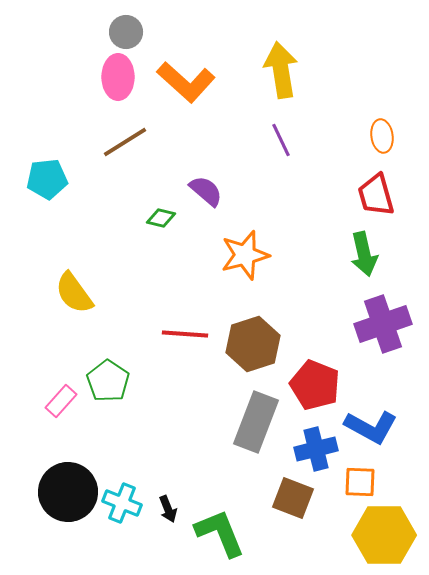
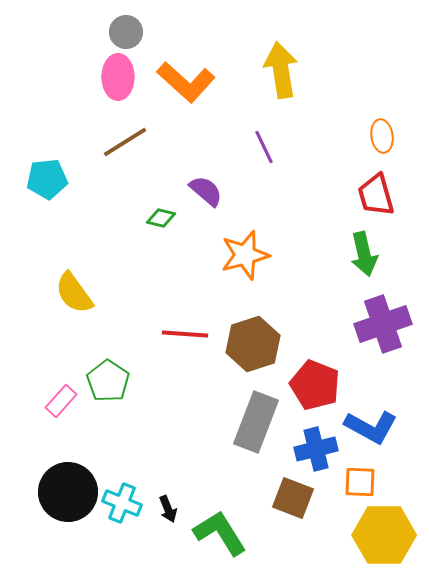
purple line: moved 17 px left, 7 px down
green L-shape: rotated 10 degrees counterclockwise
